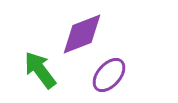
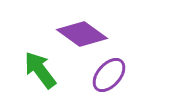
purple diamond: rotated 57 degrees clockwise
